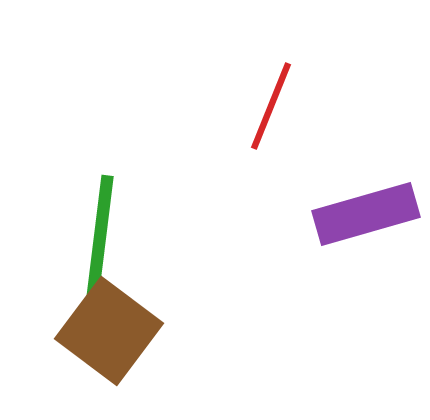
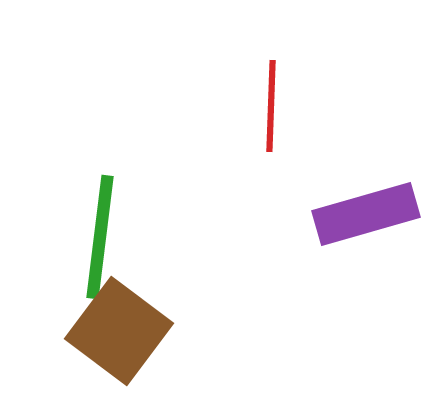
red line: rotated 20 degrees counterclockwise
brown square: moved 10 px right
